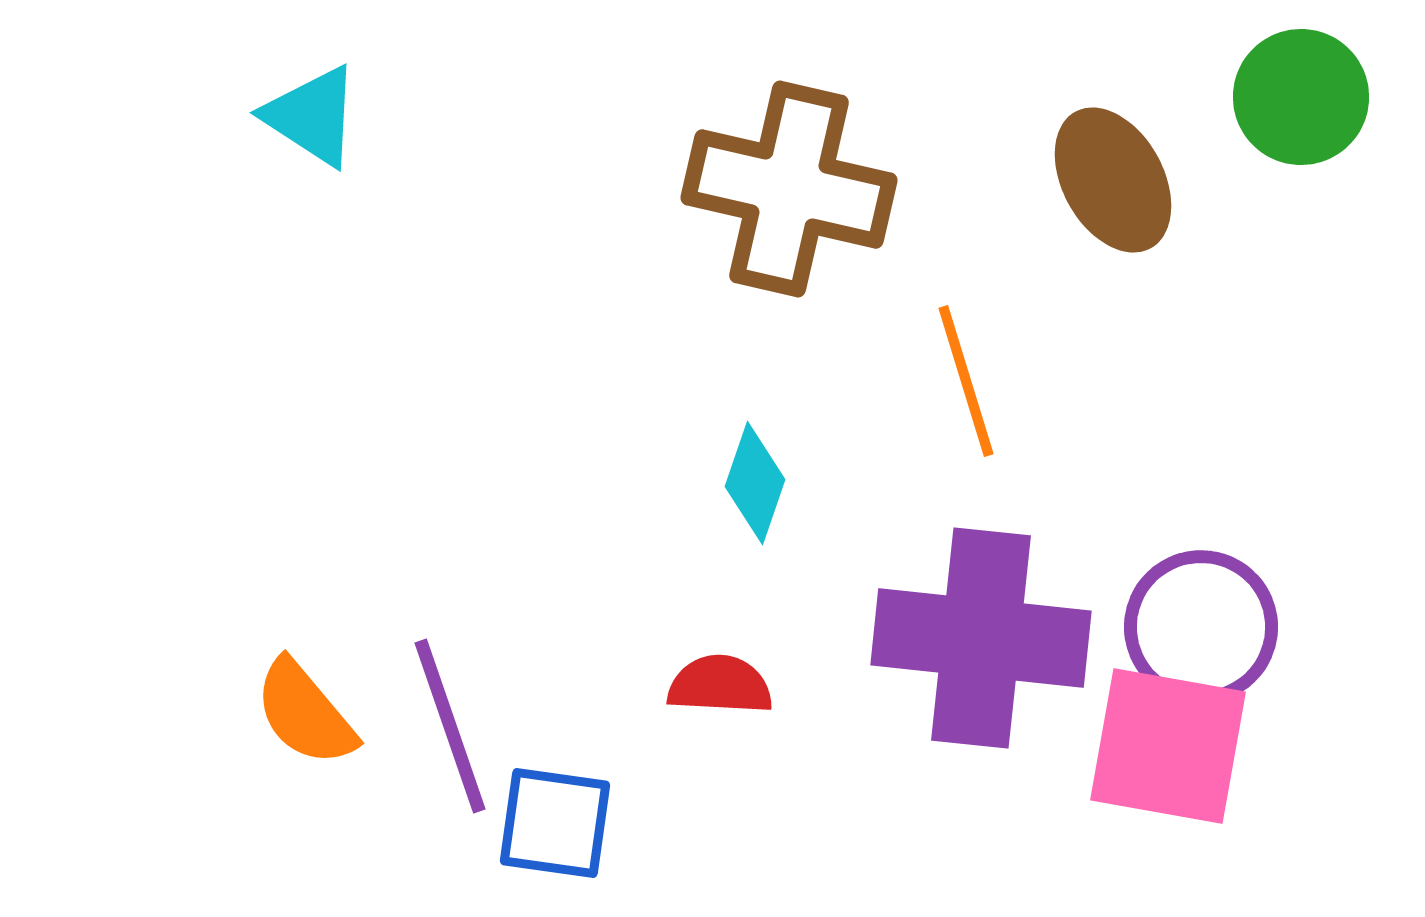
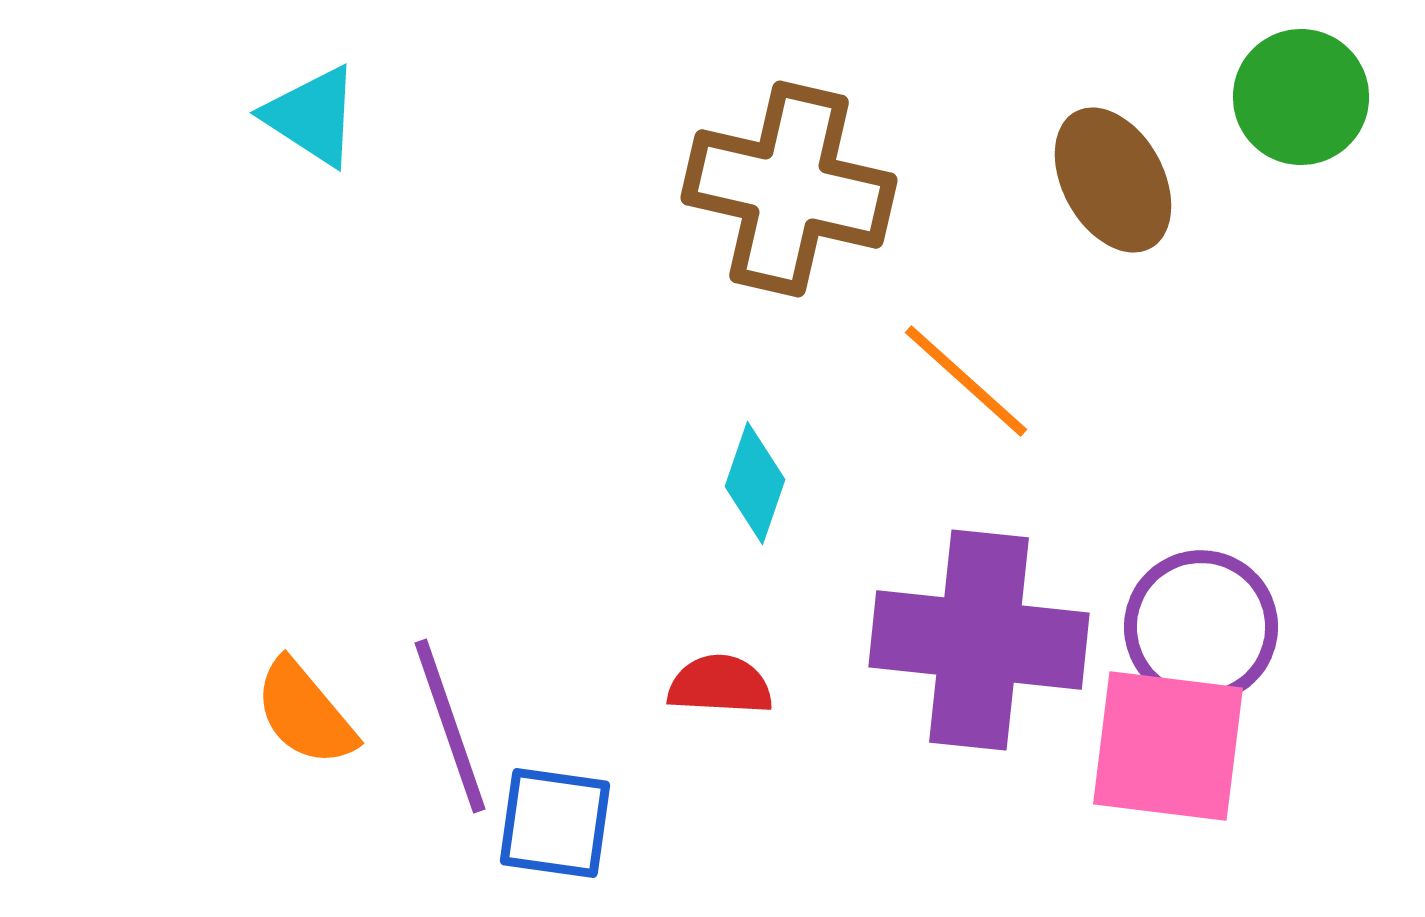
orange line: rotated 31 degrees counterclockwise
purple cross: moved 2 px left, 2 px down
pink square: rotated 3 degrees counterclockwise
